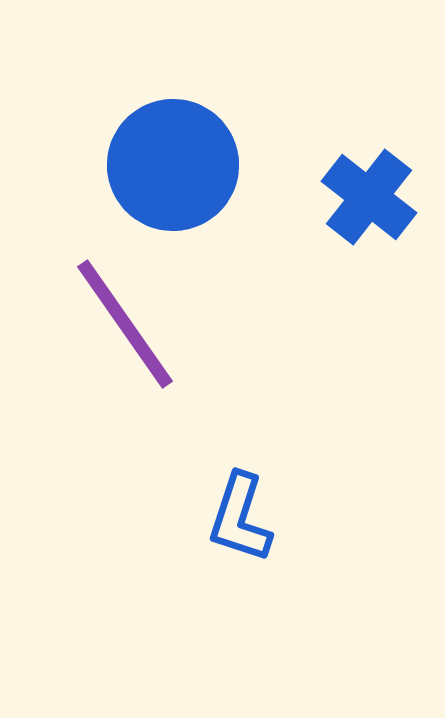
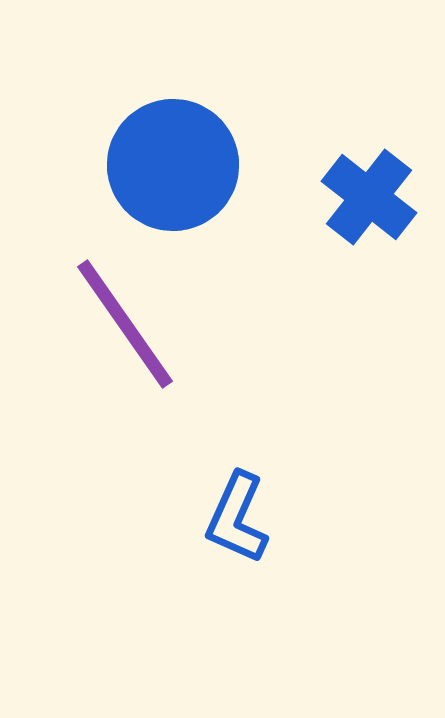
blue L-shape: moved 3 px left; rotated 6 degrees clockwise
